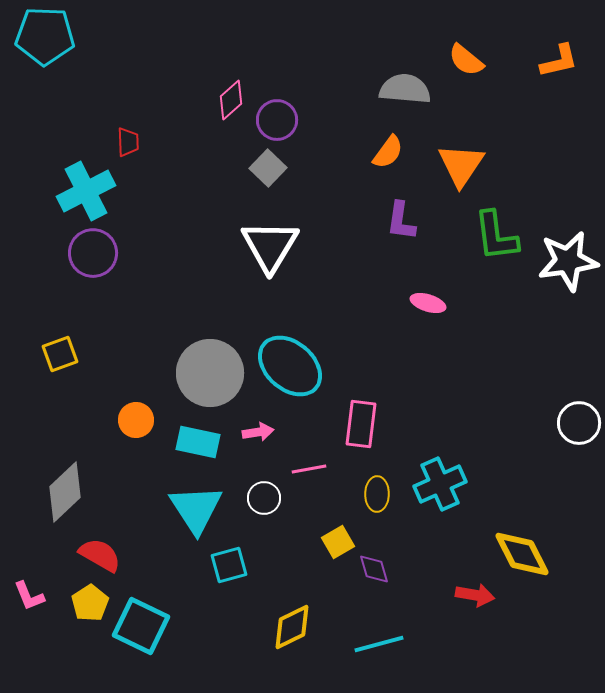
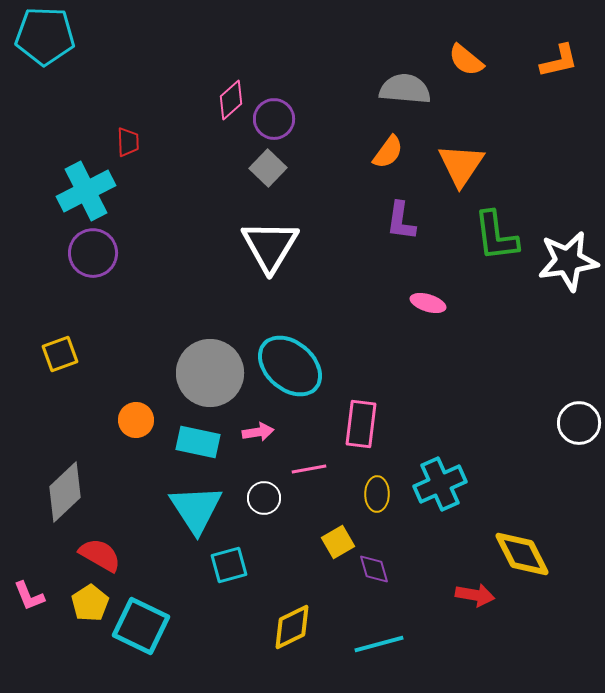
purple circle at (277, 120): moved 3 px left, 1 px up
